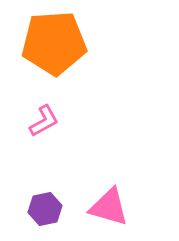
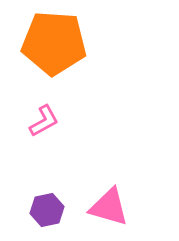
orange pentagon: rotated 8 degrees clockwise
purple hexagon: moved 2 px right, 1 px down
